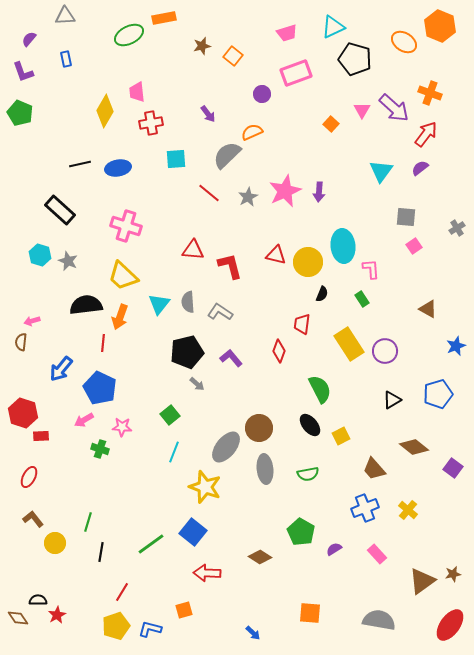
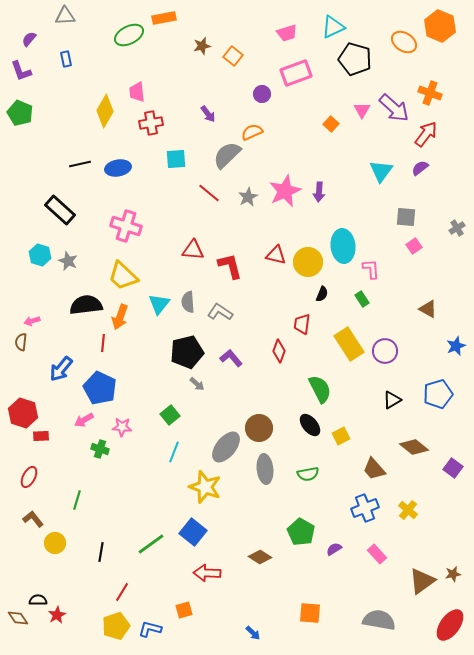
purple L-shape at (23, 72): moved 2 px left, 1 px up
green line at (88, 522): moved 11 px left, 22 px up
